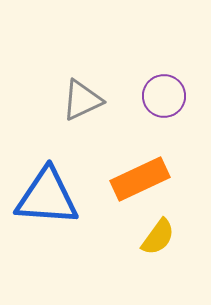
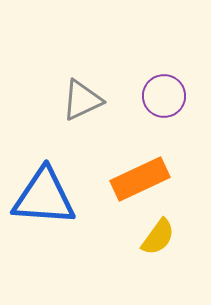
blue triangle: moved 3 px left
